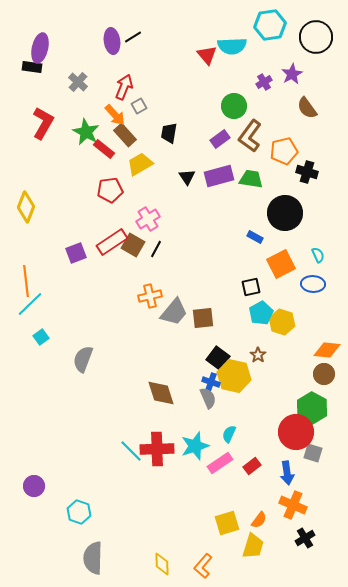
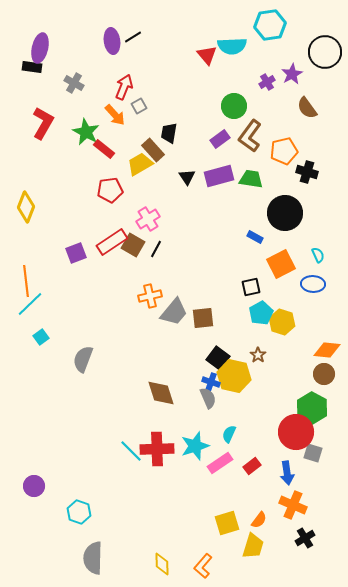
black circle at (316, 37): moved 9 px right, 15 px down
gray cross at (78, 82): moved 4 px left, 1 px down; rotated 12 degrees counterclockwise
purple cross at (264, 82): moved 3 px right
brown rectangle at (125, 135): moved 28 px right, 15 px down
